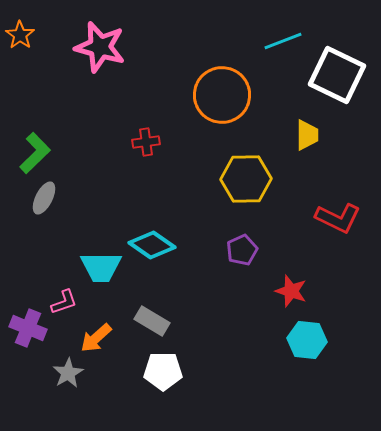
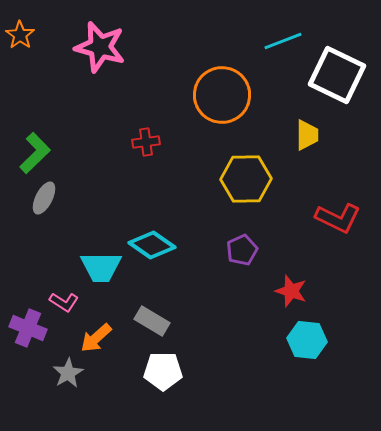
pink L-shape: rotated 52 degrees clockwise
